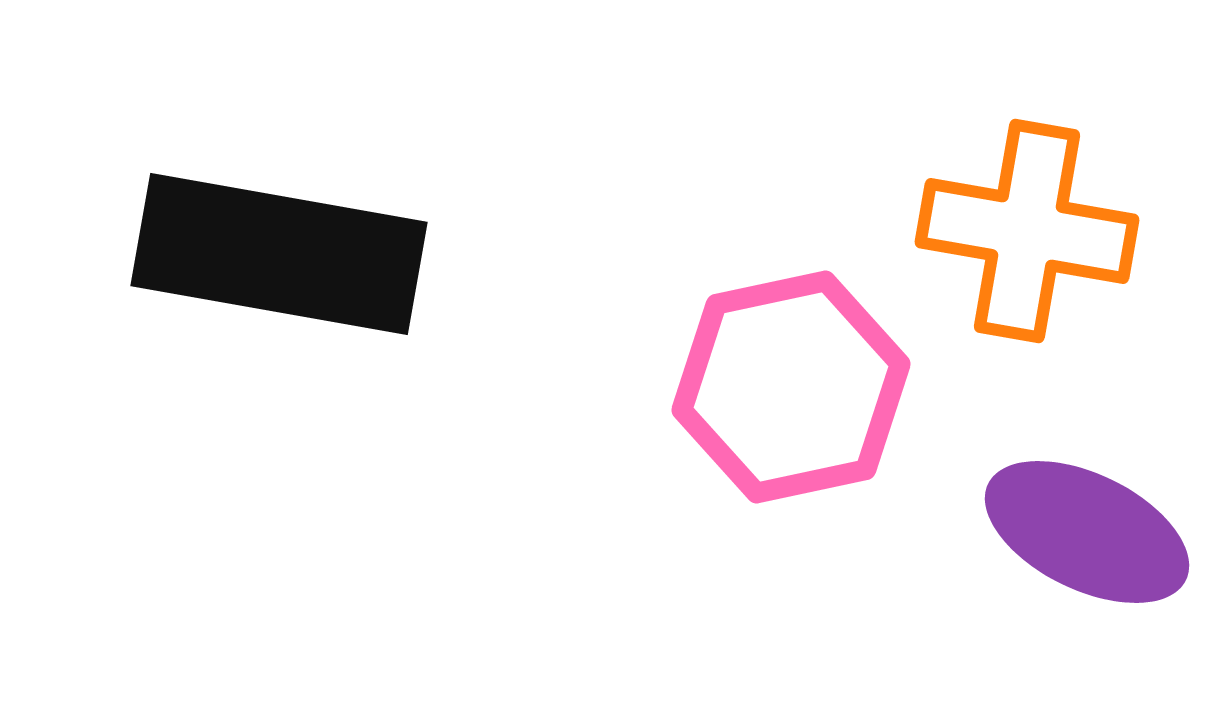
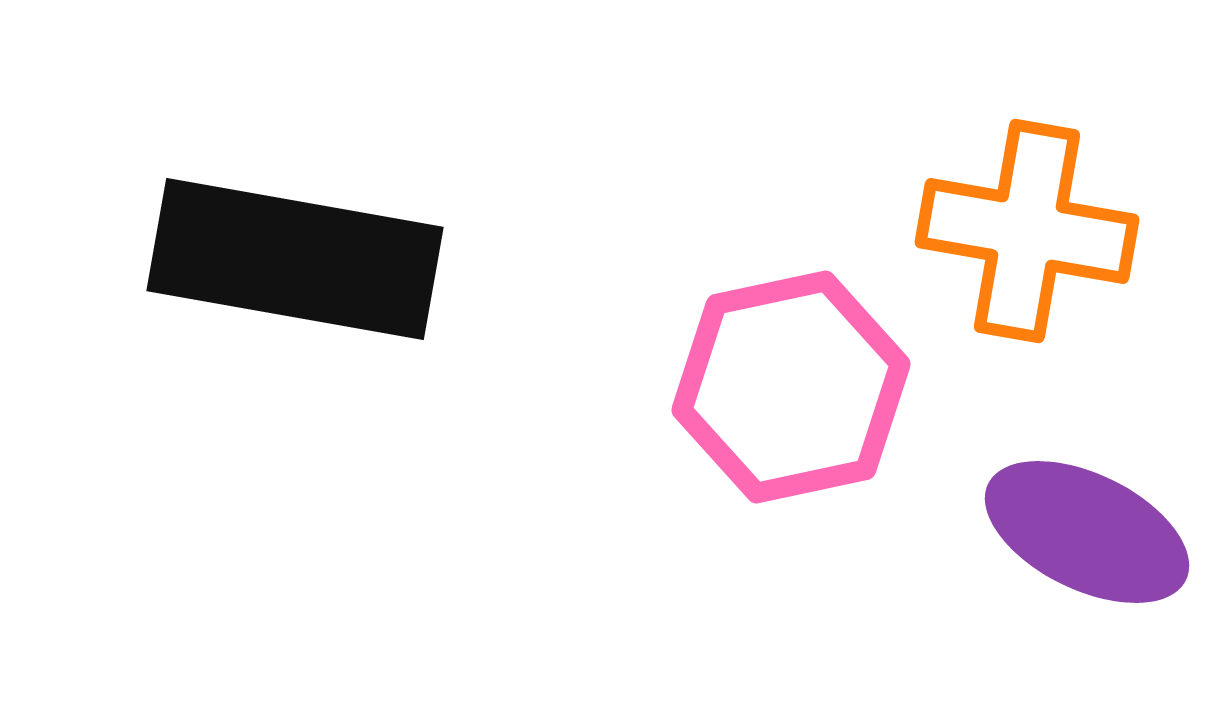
black rectangle: moved 16 px right, 5 px down
